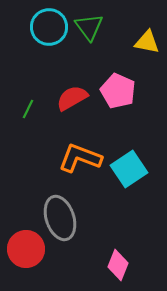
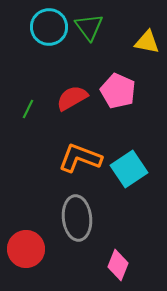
gray ellipse: moved 17 px right; rotated 12 degrees clockwise
